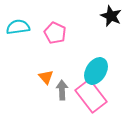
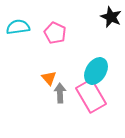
black star: moved 1 px down
orange triangle: moved 3 px right, 1 px down
gray arrow: moved 2 px left, 3 px down
pink rectangle: rotated 8 degrees clockwise
